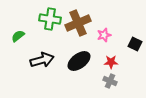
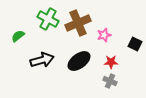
green cross: moved 2 px left; rotated 20 degrees clockwise
